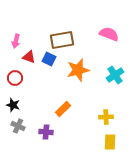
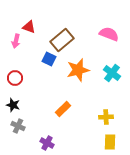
brown rectangle: rotated 30 degrees counterclockwise
red triangle: moved 30 px up
cyan cross: moved 3 px left, 2 px up; rotated 18 degrees counterclockwise
purple cross: moved 1 px right, 11 px down; rotated 24 degrees clockwise
